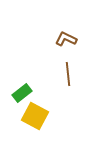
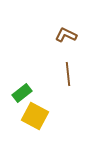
brown L-shape: moved 4 px up
